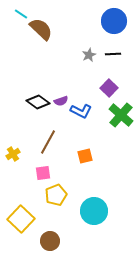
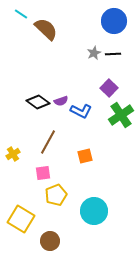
brown semicircle: moved 5 px right
gray star: moved 5 px right, 2 px up
green cross: rotated 15 degrees clockwise
yellow square: rotated 12 degrees counterclockwise
